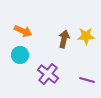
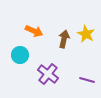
orange arrow: moved 11 px right
yellow star: moved 2 px up; rotated 30 degrees clockwise
